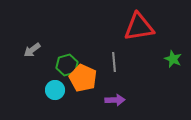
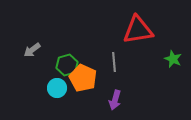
red triangle: moved 1 px left, 3 px down
cyan circle: moved 2 px right, 2 px up
purple arrow: rotated 108 degrees clockwise
